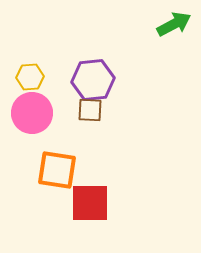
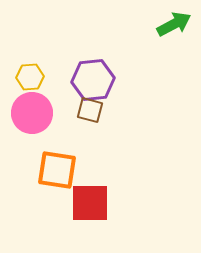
brown square: rotated 12 degrees clockwise
